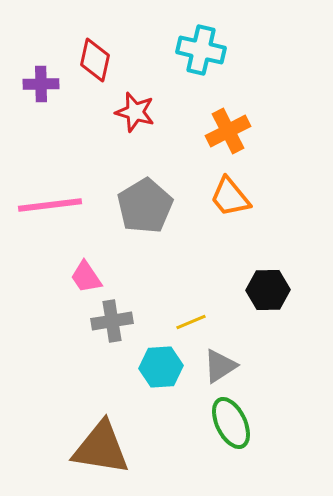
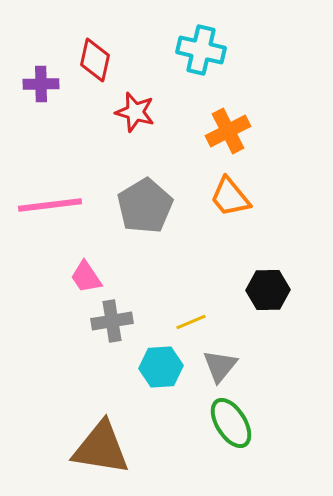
gray triangle: rotated 18 degrees counterclockwise
green ellipse: rotated 6 degrees counterclockwise
